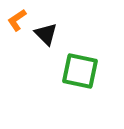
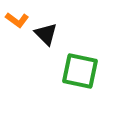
orange L-shape: rotated 110 degrees counterclockwise
